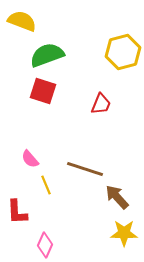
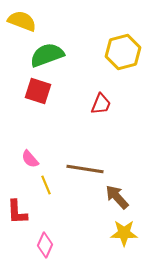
red square: moved 5 px left
brown line: rotated 9 degrees counterclockwise
